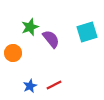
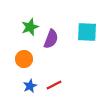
cyan square: rotated 20 degrees clockwise
purple semicircle: rotated 60 degrees clockwise
orange circle: moved 11 px right, 6 px down
